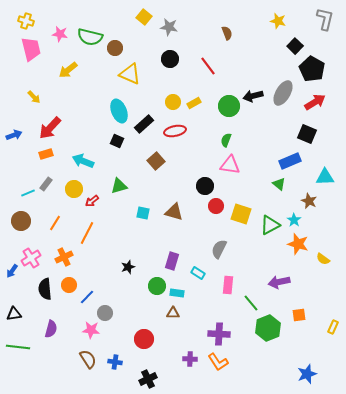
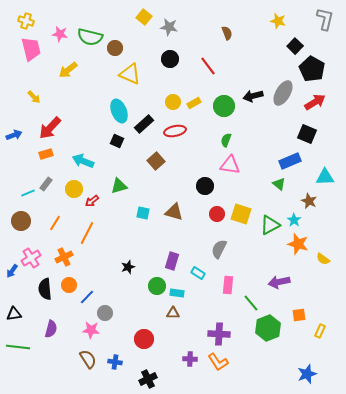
green circle at (229, 106): moved 5 px left
red circle at (216, 206): moved 1 px right, 8 px down
yellow rectangle at (333, 327): moved 13 px left, 4 px down
